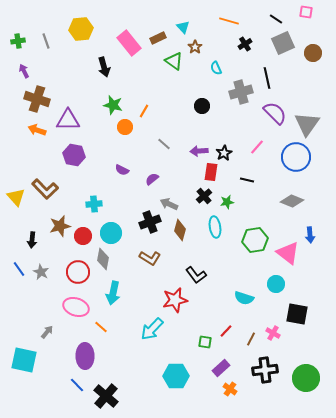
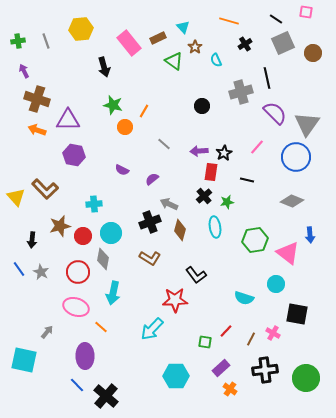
cyan semicircle at (216, 68): moved 8 px up
red star at (175, 300): rotated 10 degrees clockwise
